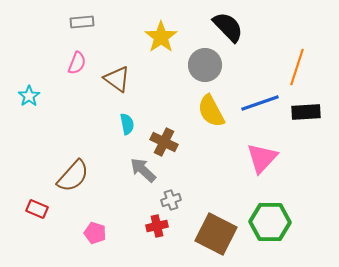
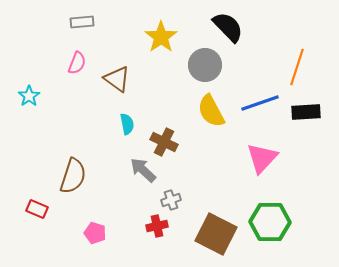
brown semicircle: rotated 24 degrees counterclockwise
